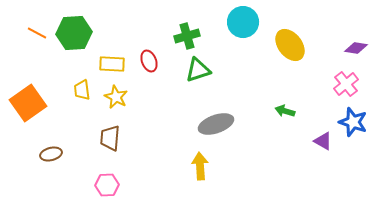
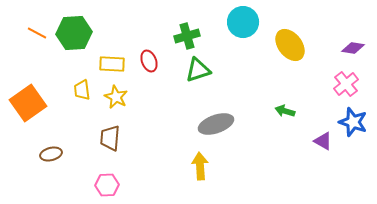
purple diamond: moved 3 px left
